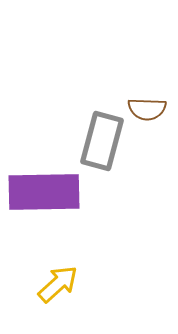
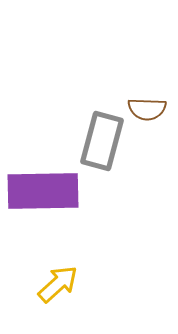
purple rectangle: moved 1 px left, 1 px up
